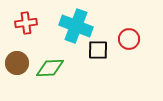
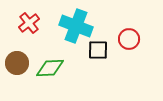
red cross: moved 3 px right; rotated 30 degrees counterclockwise
